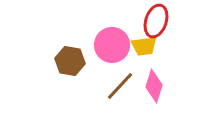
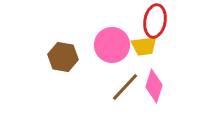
red ellipse: moved 1 px left; rotated 8 degrees counterclockwise
brown hexagon: moved 7 px left, 4 px up
brown line: moved 5 px right, 1 px down
